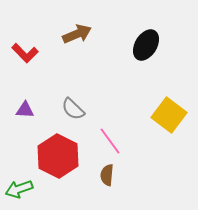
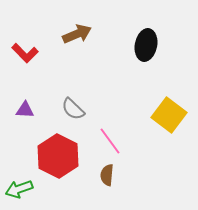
black ellipse: rotated 20 degrees counterclockwise
